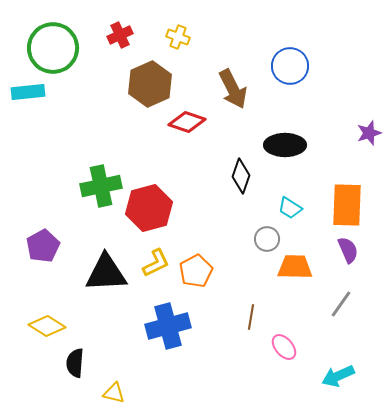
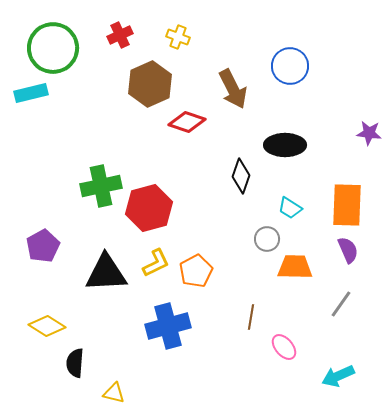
cyan rectangle: moved 3 px right, 1 px down; rotated 8 degrees counterclockwise
purple star: rotated 25 degrees clockwise
